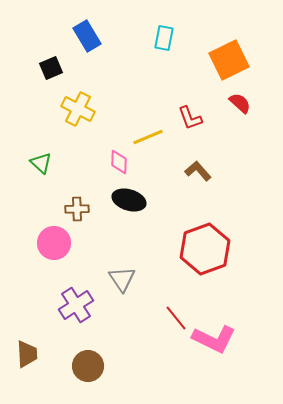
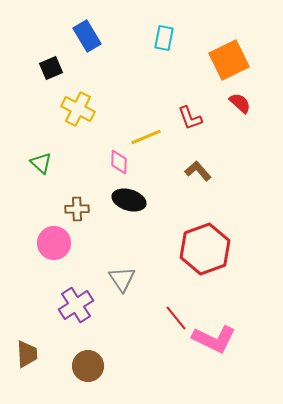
yellow line: moved 2 px left
